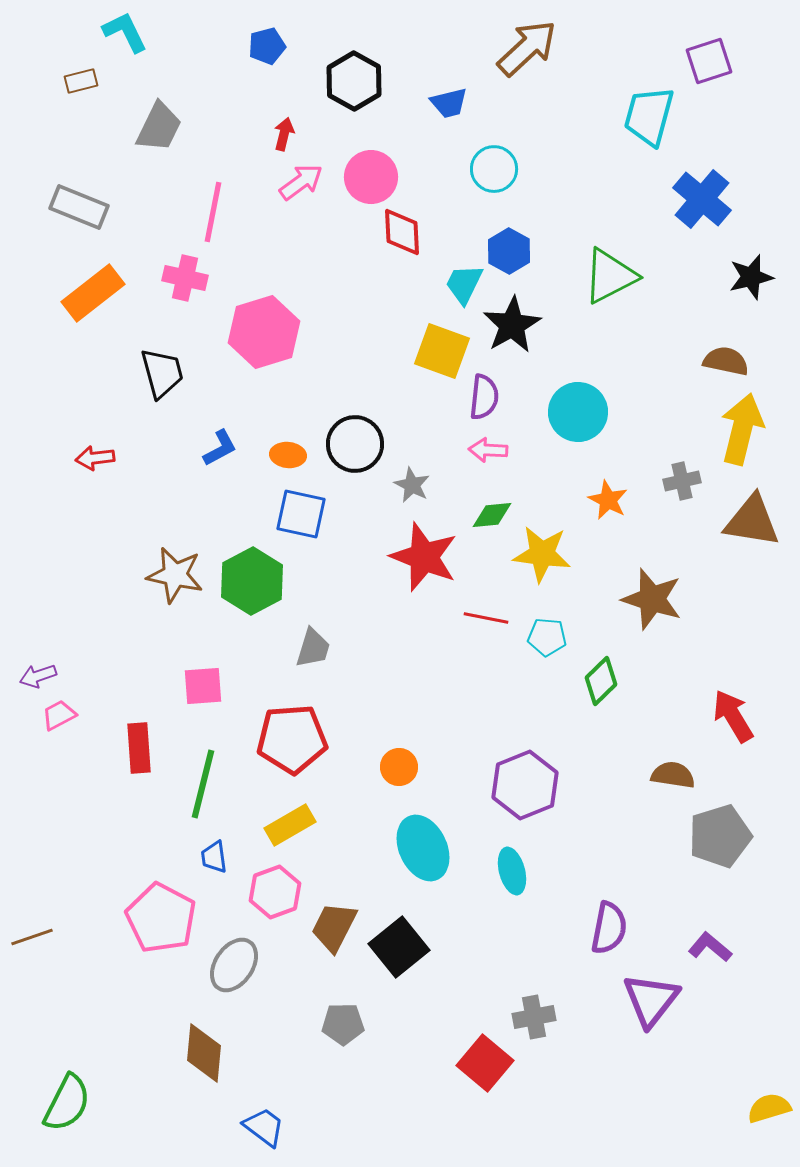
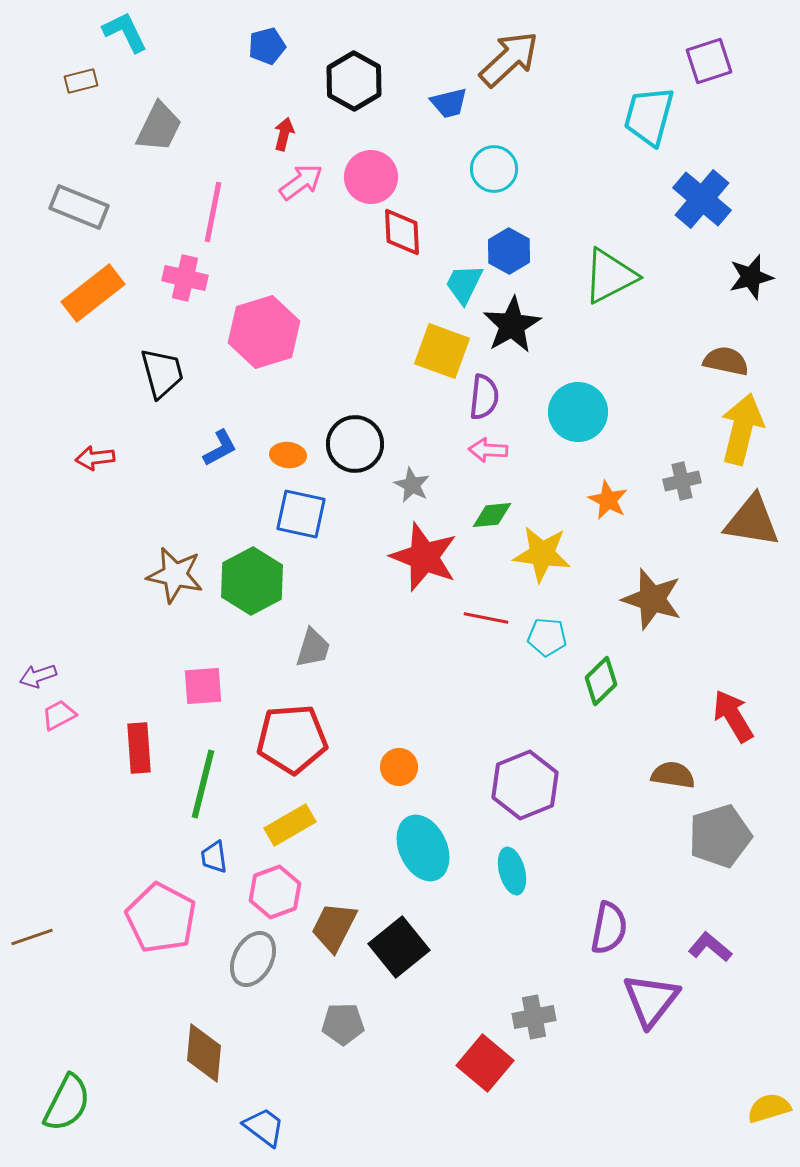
brown arrow at (527, 48): moved 18 px left, 11 px down
gray ellipse at (234, 965): moved 19 px right, 6 px up; rotated 6 degrees counterclockwise
